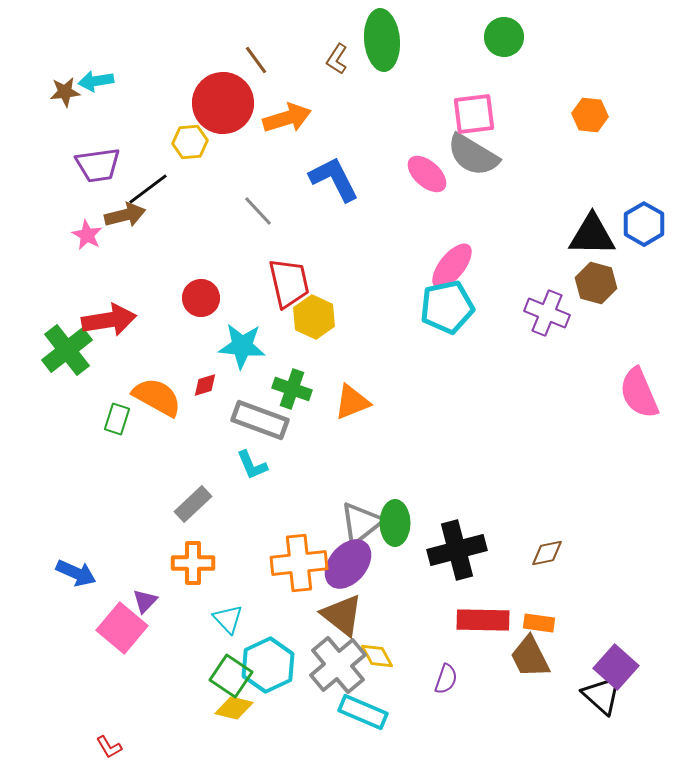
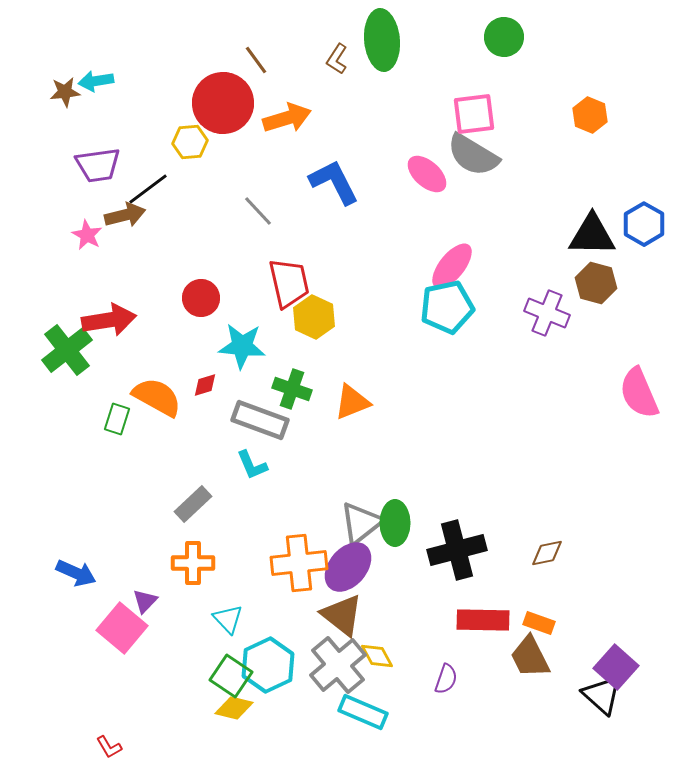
orange hexagon at (590, 115): rotated 16 degrees clockwise
blue L-shape at (334, 179): moved 3 px down
purple ellipse at (348, 564): moved 3 px down
orange rectangle at (539, 623): rotated 12 degrees clockwise
